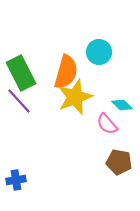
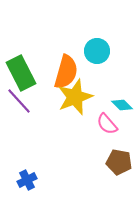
cyan circle: moved 2 px left, 1 px up
blue cross: moved 11 px right; rotated 18 degrees counterclockwise
